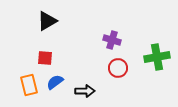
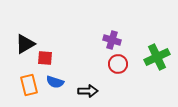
black triangle: moved 22 px left, 23 px down
green cross: rotated 15 degrees counterclockwise
red circle: moved 4 px up
blue semicircle: rotated 126 degrees counterclockwise
black arrow: moved 3 px right
